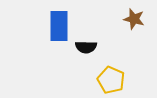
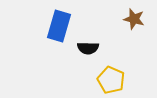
blue rectangle: rotated 16 degrees clockwise
black semicircle: moved 2 px right, 1 px down
